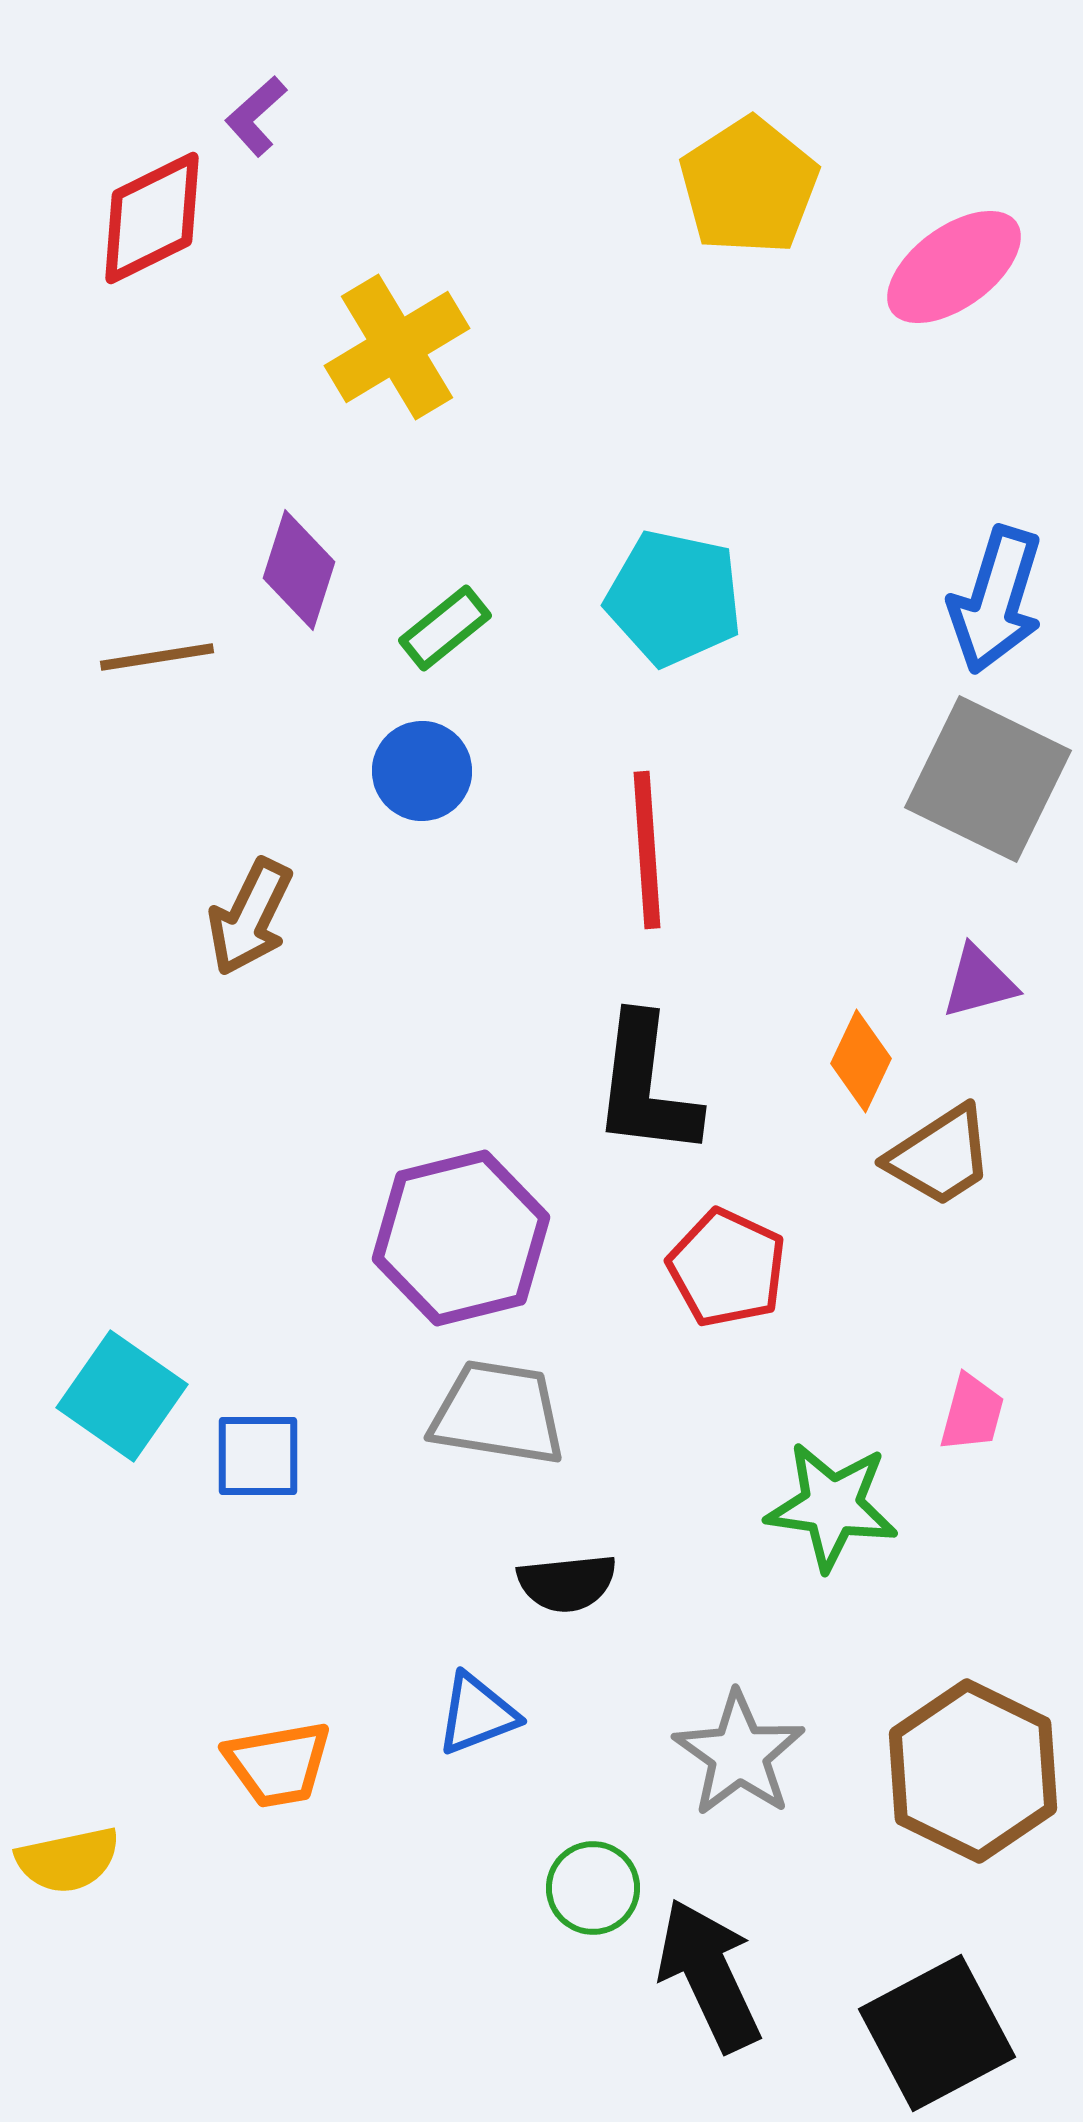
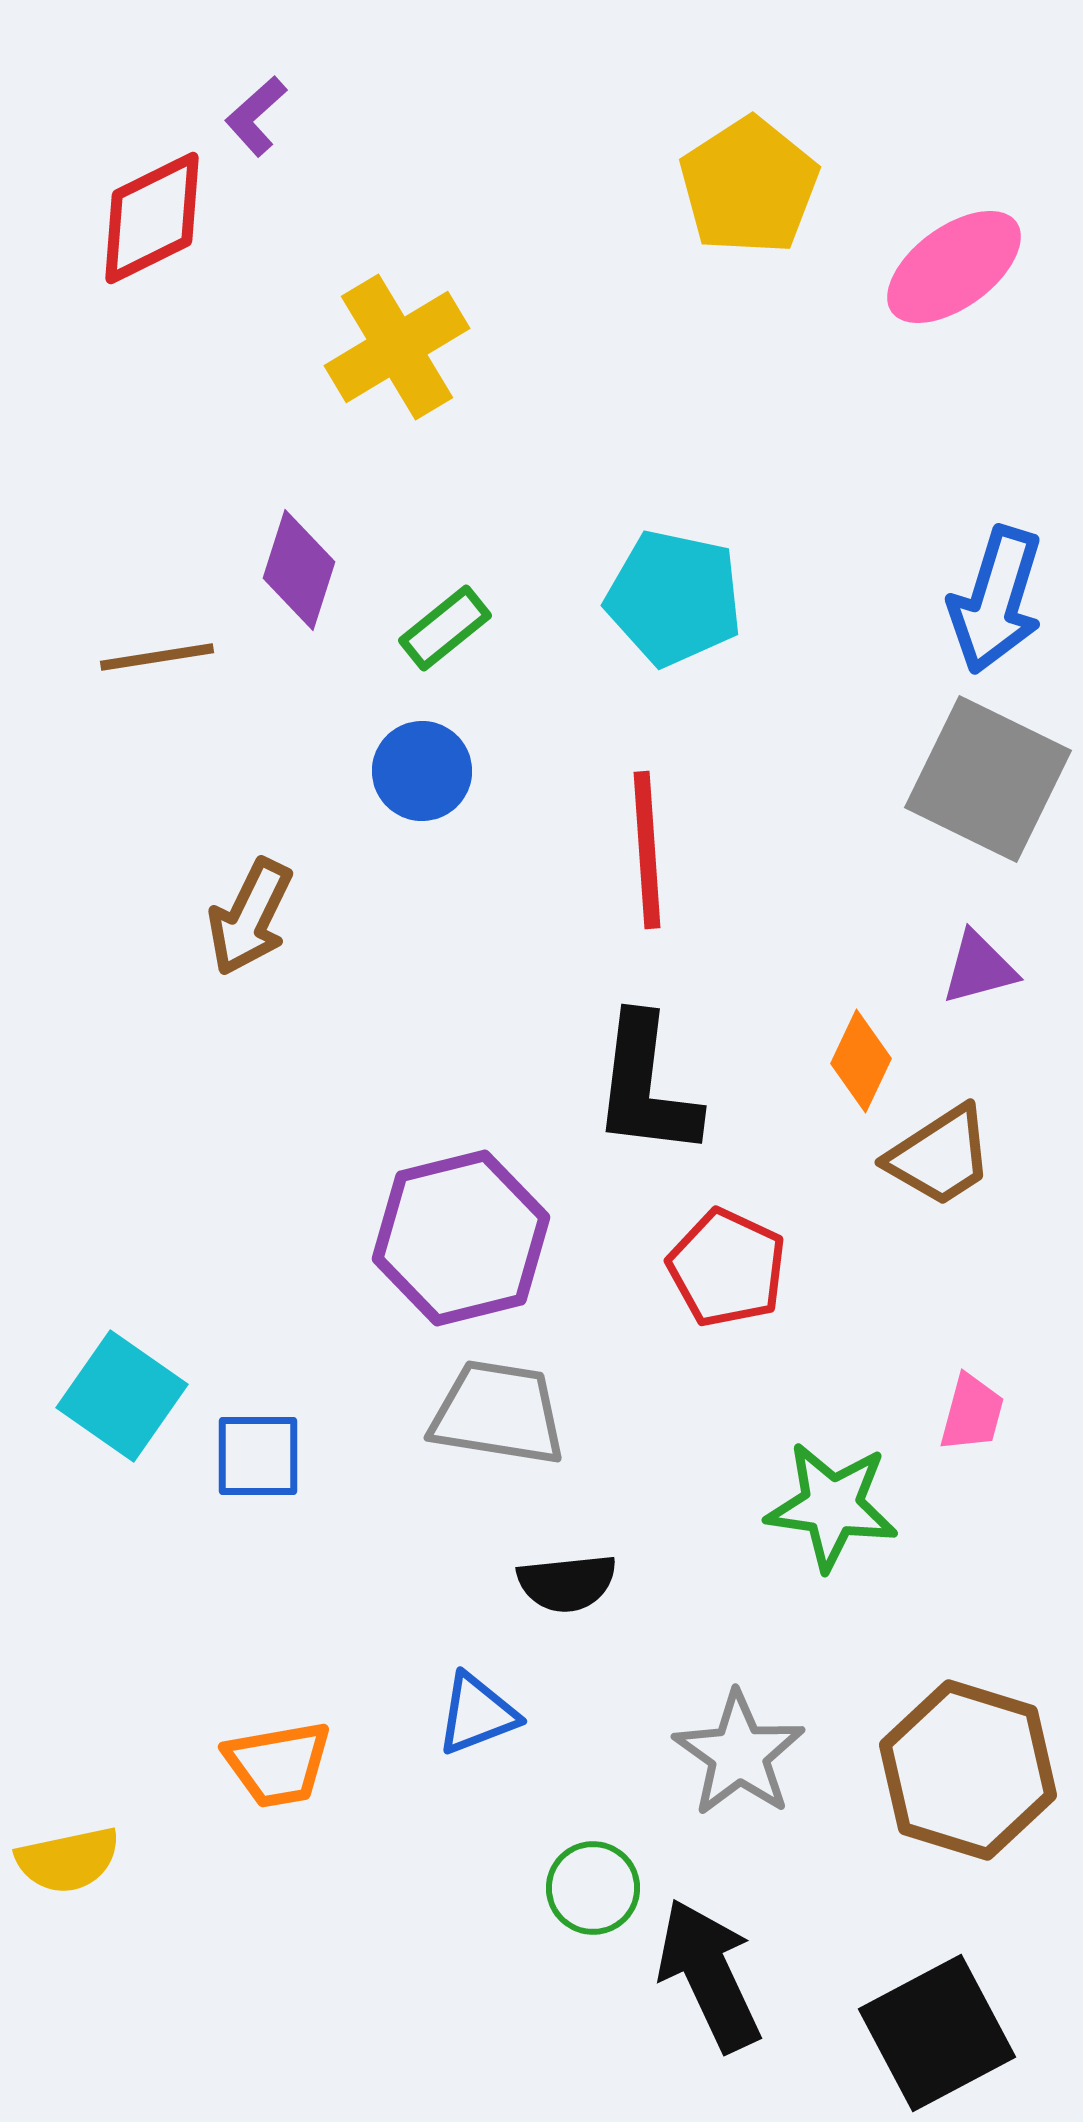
purple triangle: moved 14 px up
brown hexagon: moved 5 px left, 1 px up; rotated 9 degrees counterclockwise
